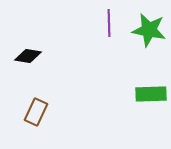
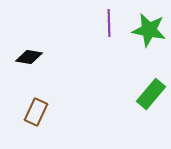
black diamond: moved 1 px right, 1 px down
green rectangle: rotated 48 degrees counterclockwise
